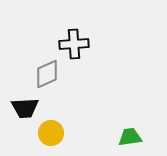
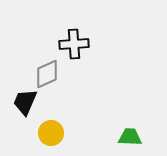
black trapezoid: moved 6 px up; rotated 116 degrees clockwise
green trapezoid: rotated 10 degrees clockwise
